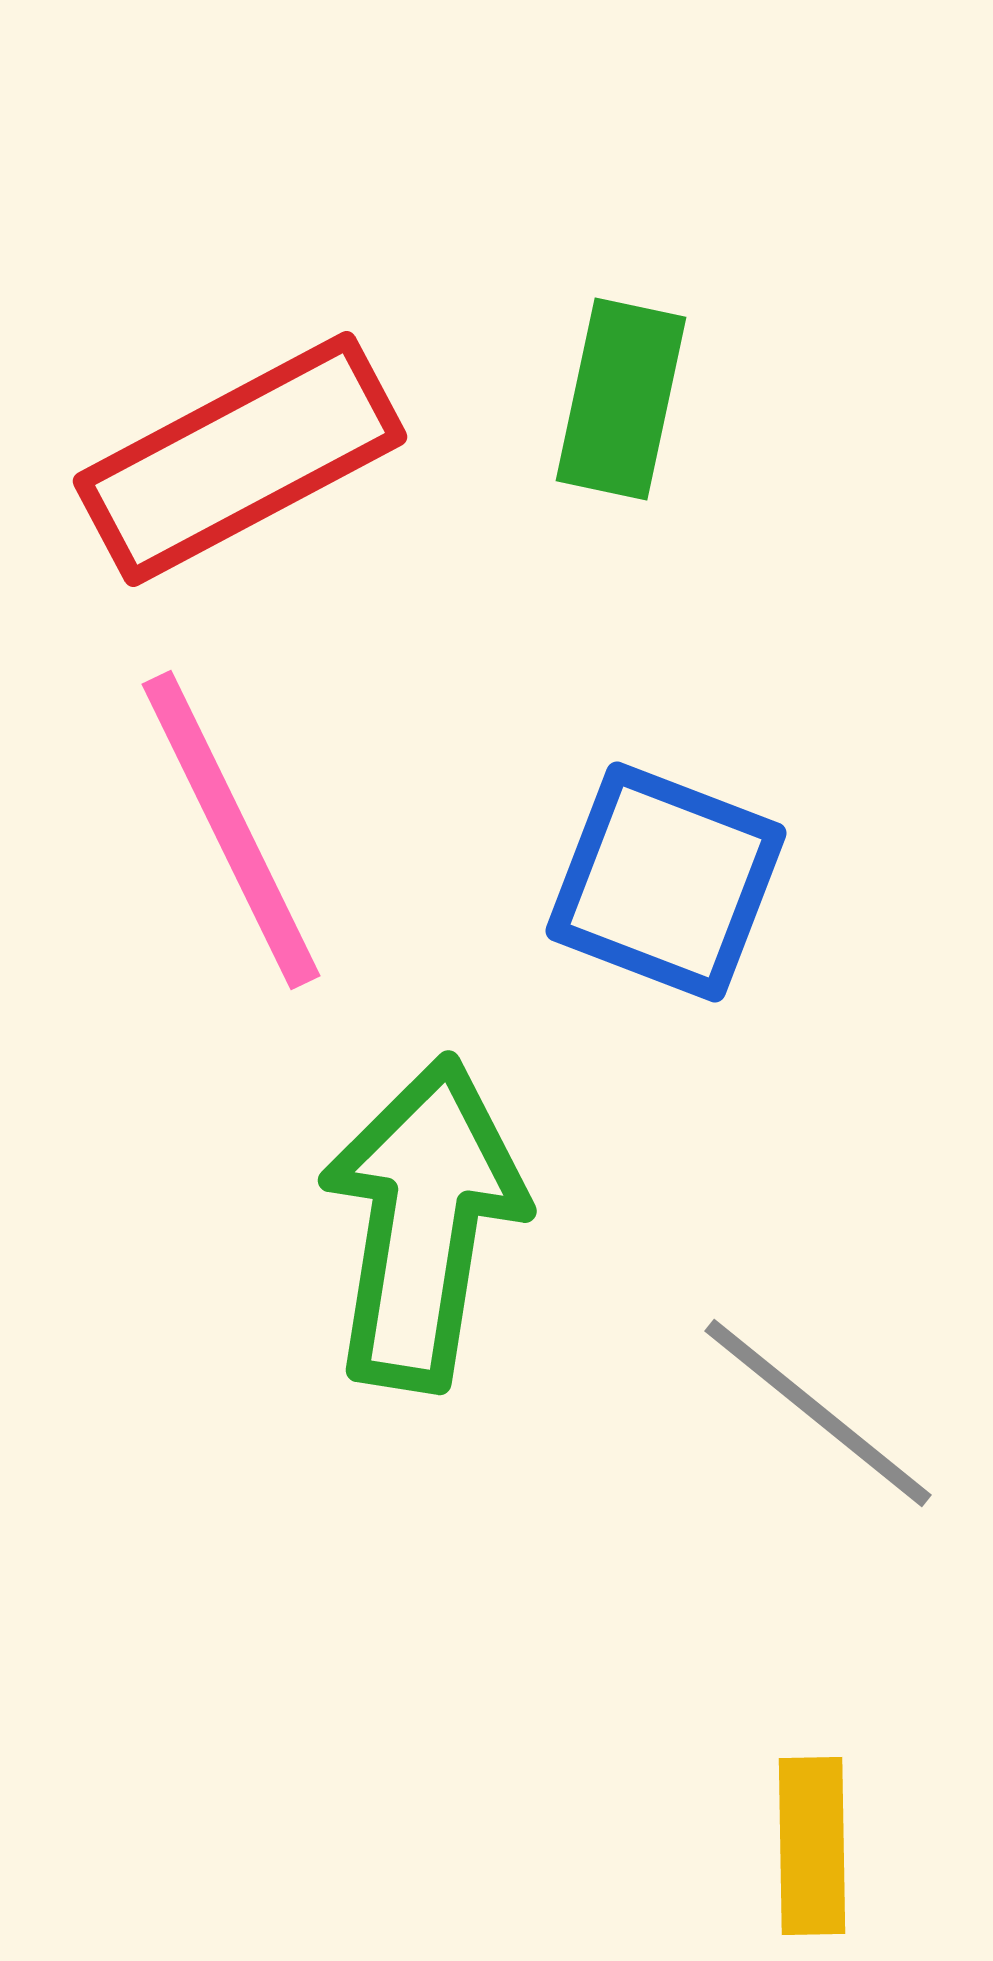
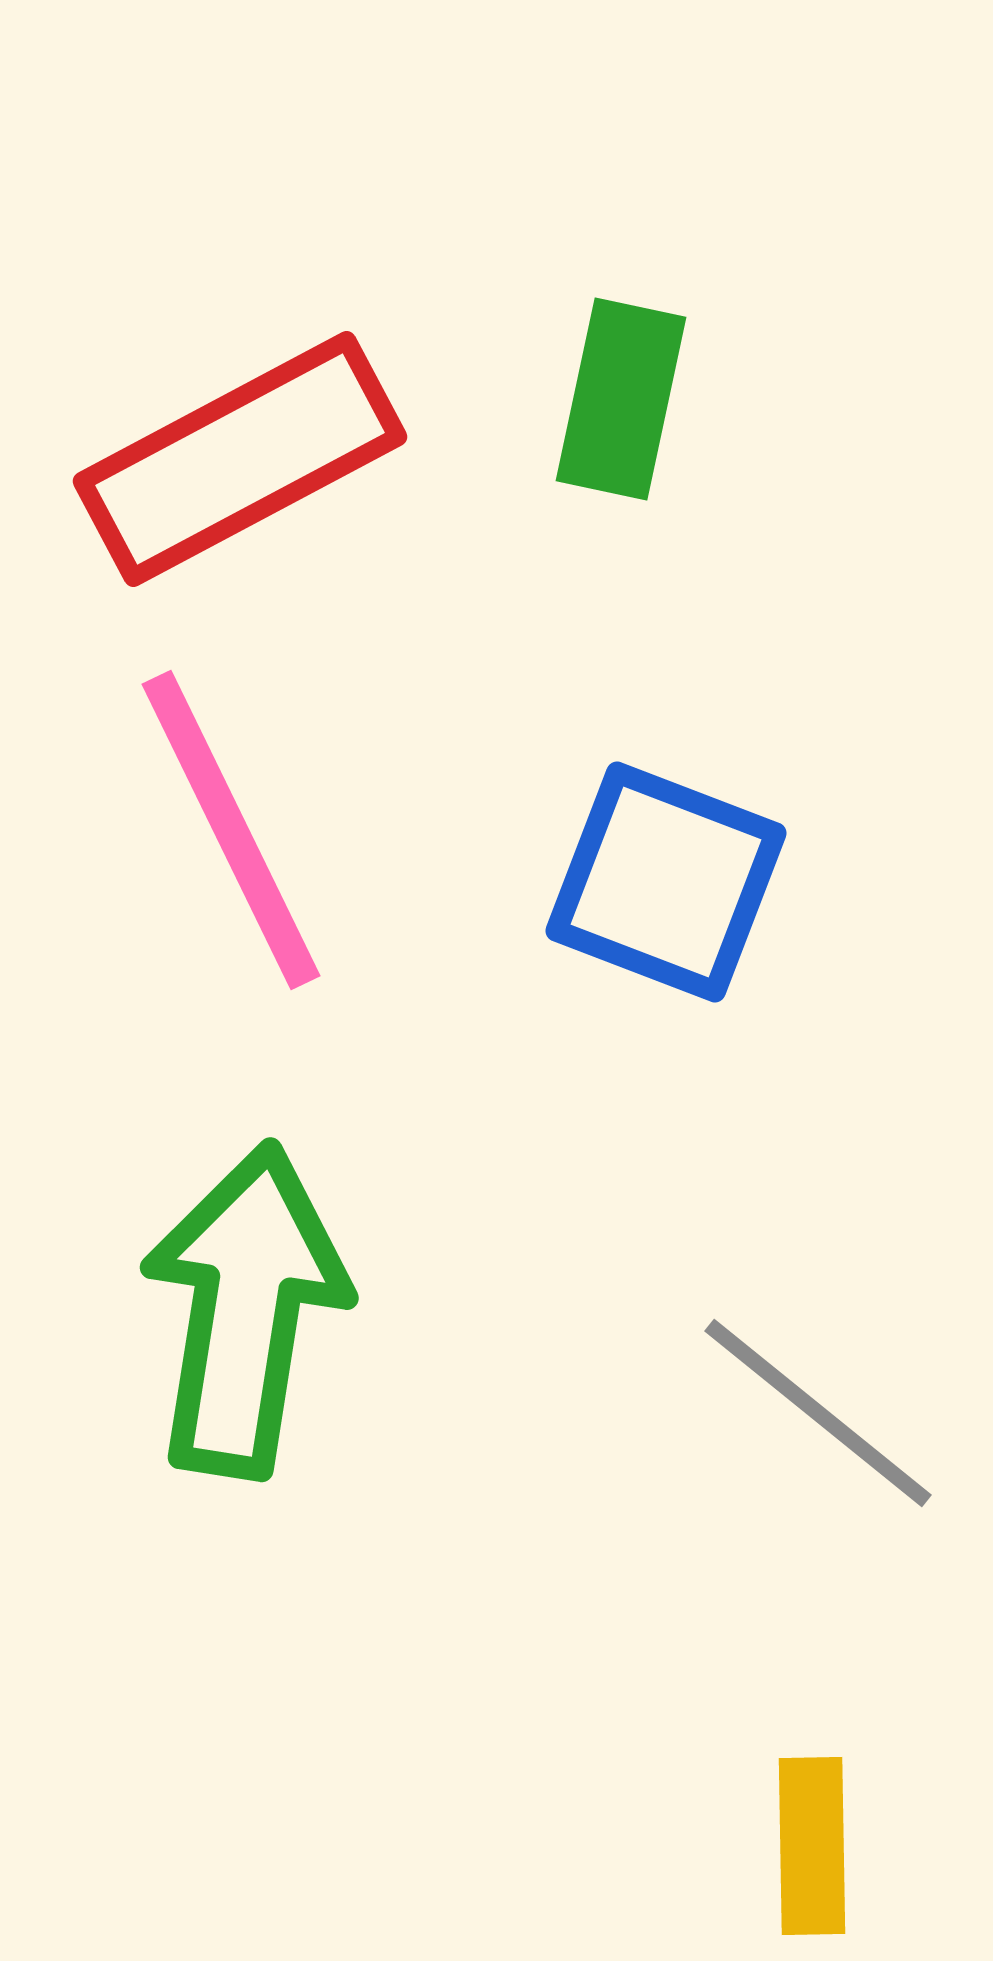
green arrow: moved 178 px left, 87 px down
